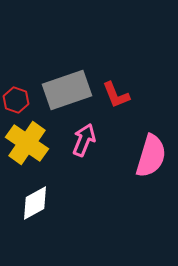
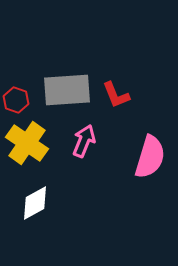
gray rectangle: rotated 15 degrees clockwise
pink arrow: moved 1 px down
pink semicircle: moved 1 px left, 1 px down
